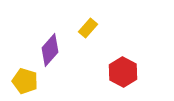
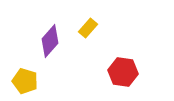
purple diamond: moved 9 px up
red hexagon: rotated 20 degrees counterclockwise
